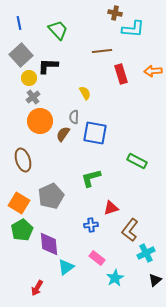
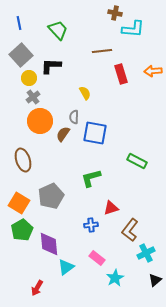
black L-shape: moved 3 px right
